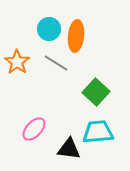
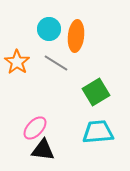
green square: rotated 16 degrees clockwise
pink ellipse: moved 1 px right, 1 px up
black triangle: moved 26 px left, 1 px down
